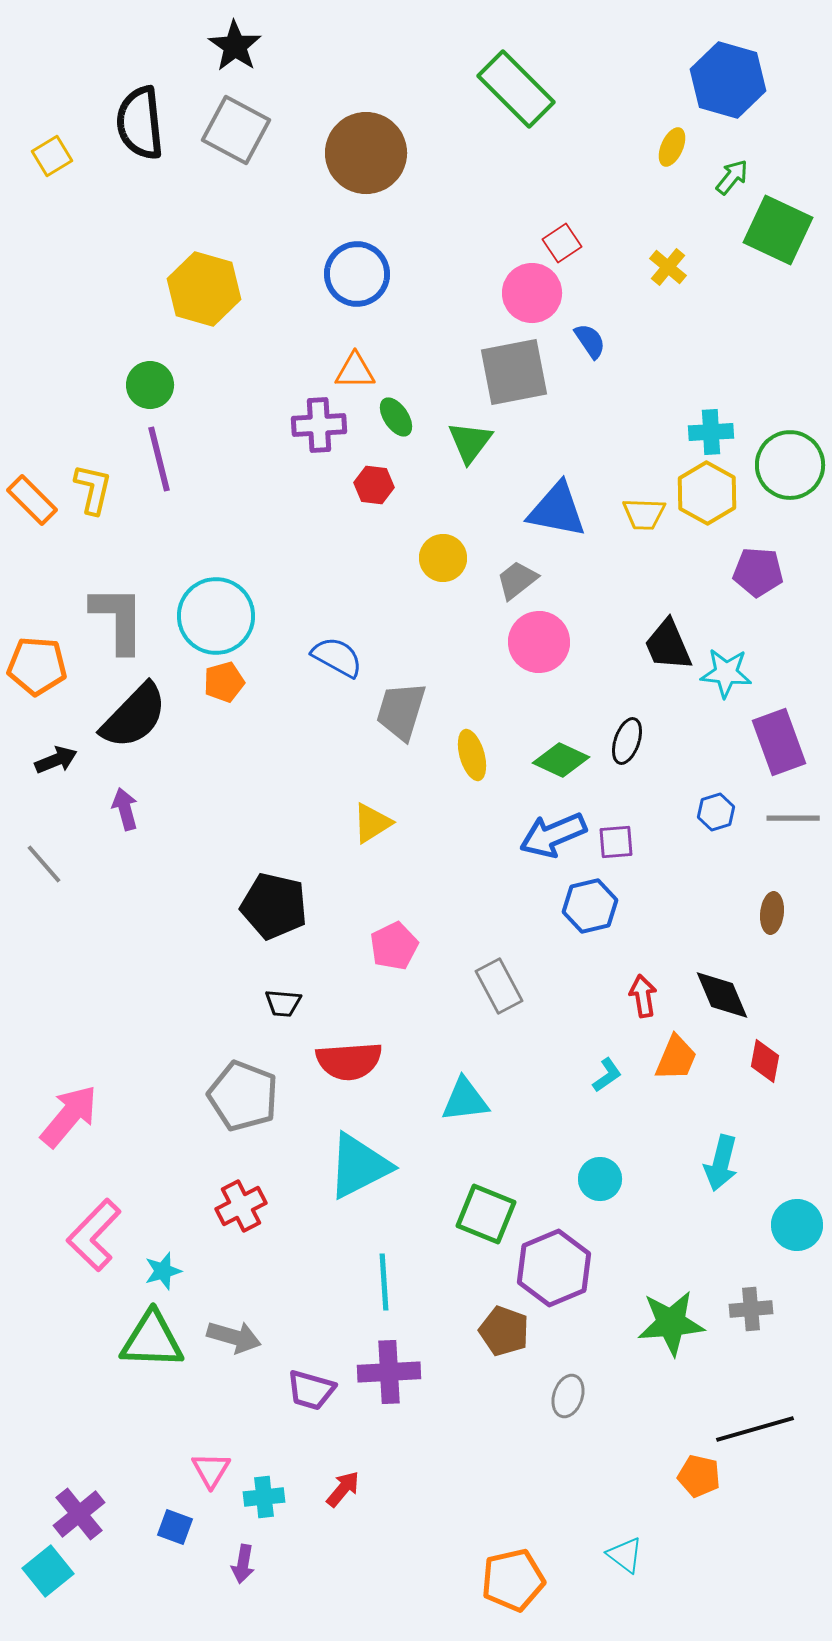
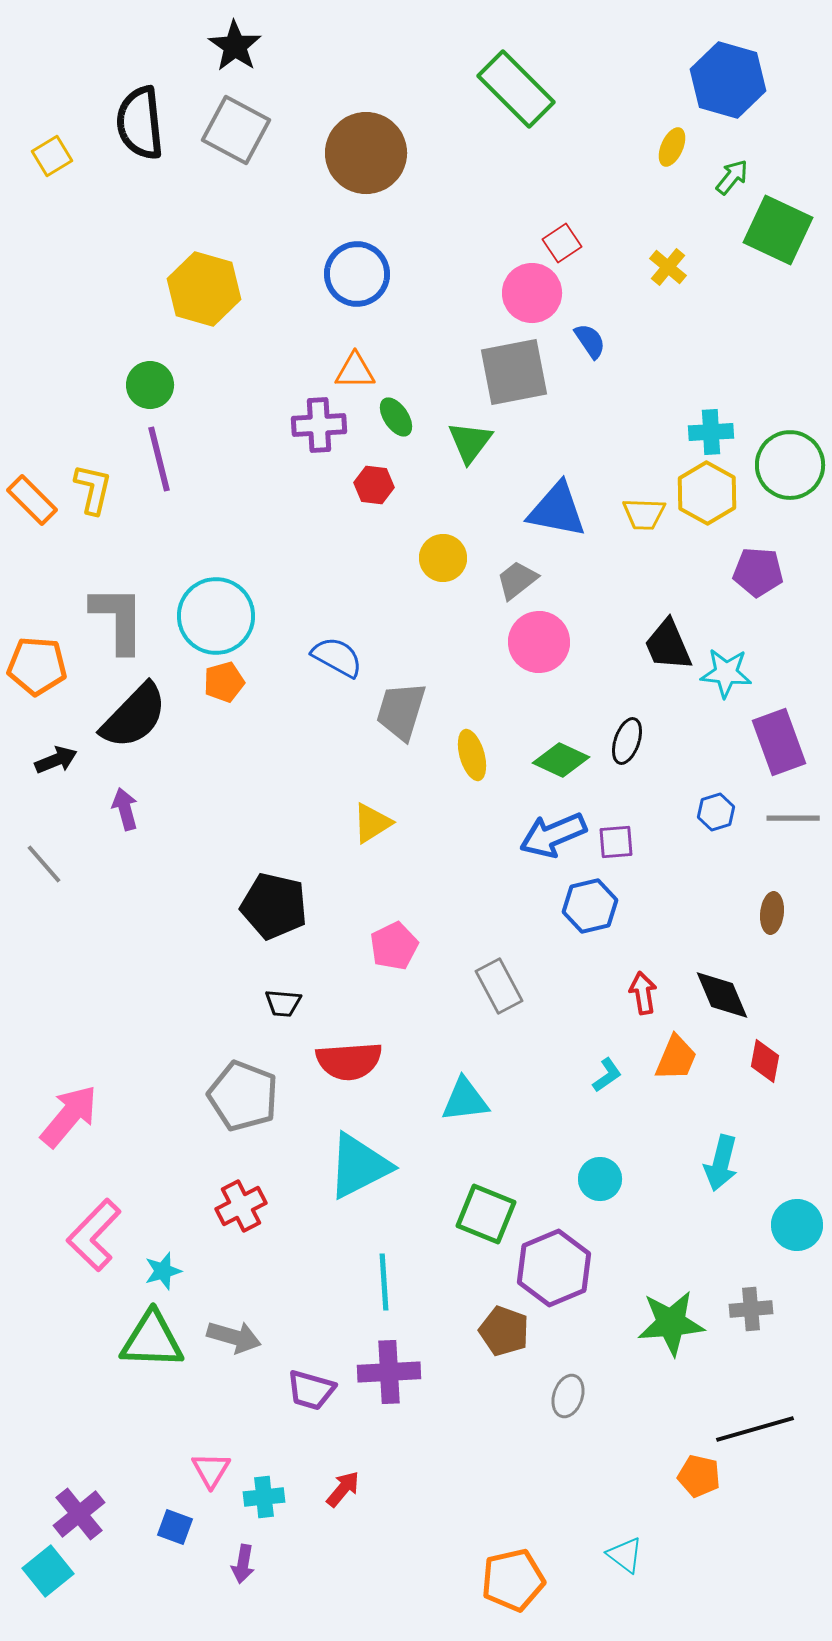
red arrow at (643, 996): moved 3 px up
